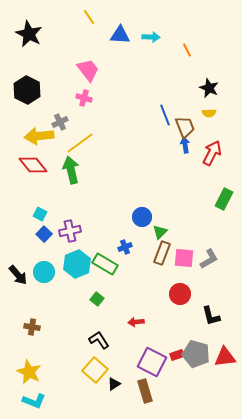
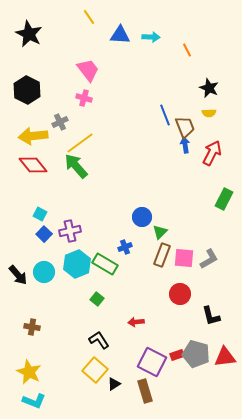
yellow arrow at (39, 136): moved 6 px left
green arrow at (71, 170): moved 5 px right, 4 px up; rotated 28 degrees counterclockwise
brown rectangle at (162, 253): moved 2 px down
